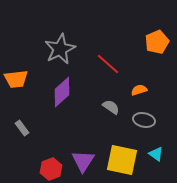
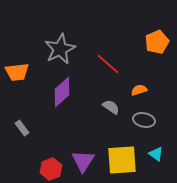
orange trapezoid: moved 1 px right, 7 px up
yellow square: rotated 16 degrees counterclockwise
